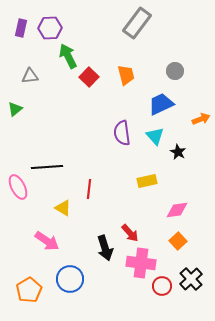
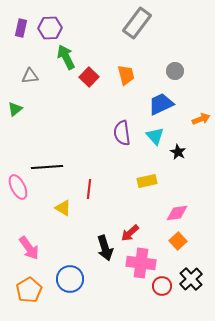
green arrow: moved 2 px left, 1 px down
pink diamond: moved 3 px down
red arrow: rotated 90 degrees clockwise
pink arrow: moved 18 px left, 7 px down; rotated 20 degrees clockwise
